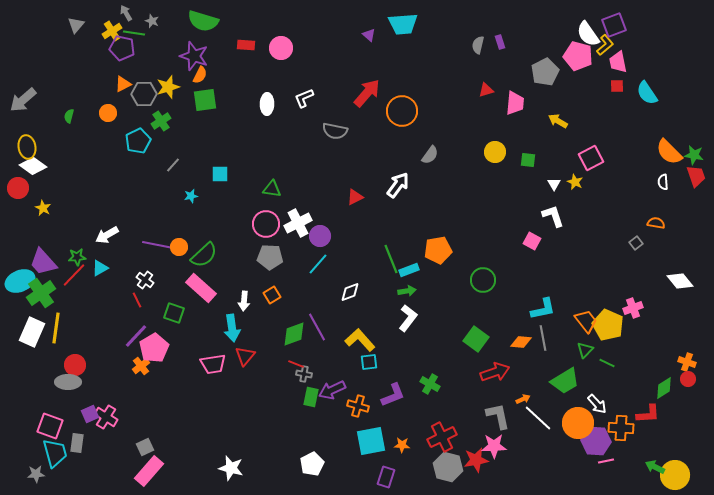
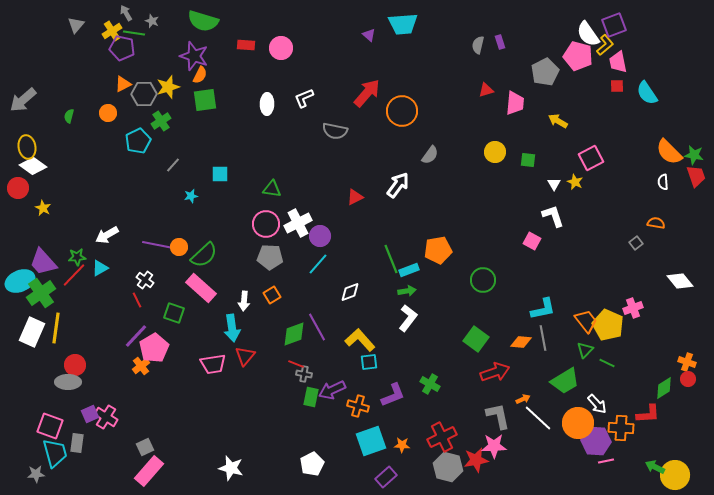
cyan square at (371, 441): rotated 8 degrees counterclockwise
purple rectangle at (386, 477): rotated 30 degrees clockwise
